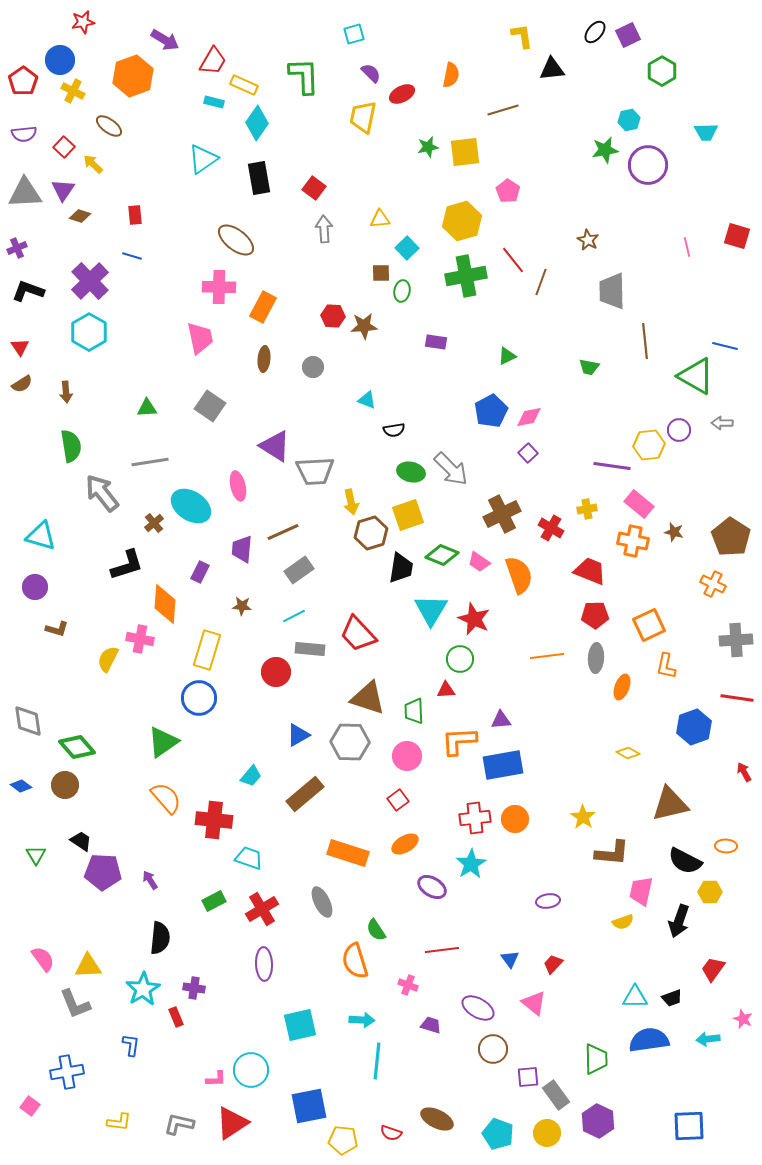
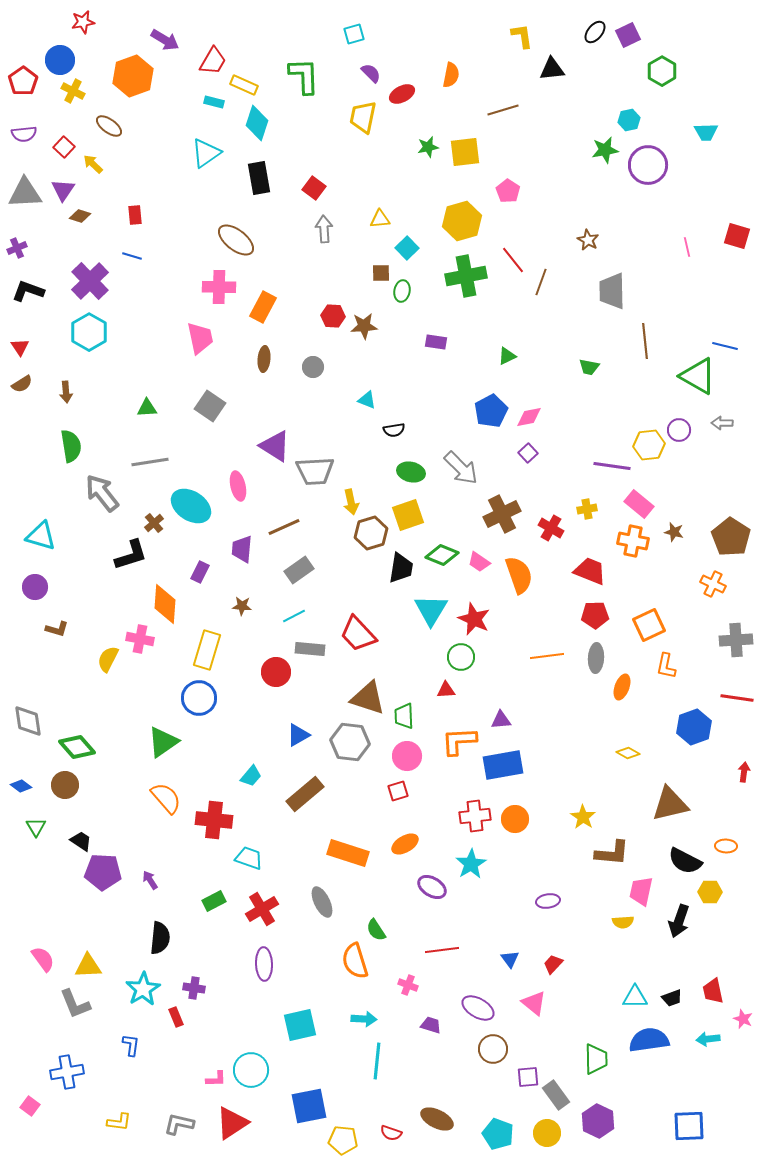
cyan diamond at (257, 123): rotated 16 degrees counterclockwise
cyan triangle at (203, 159): moved 3 px right, 6 px up
green triangle at (696, 376): moved 2 px right
gray arrow at (451, 469): moved 10 px right, 1 px up
brown line at (283, 532): moved 1 px right, 5 px up
black L-shape at (127, 565): moved 4 px right, 10 px up
green circle at (460, 659): moved 1 px right, 2 px up
green trapezoid at (414, 711): moved 10 px left, 5 px down
gray hexagon at (350, 742): rotated 6 degrees clockwise
red arrow at (744, 772): rotated 36 degrees clockwise
red square at (398, 800): moved 9 px up; rotated 20 degrees clockwise
red cross at (475, 818): moved 2 px up
green triangle at (36, 855): moved 28 px up
yellow semicircle at (623, 922): rotated 15 degrees clockwise
red trapezoid at (713, 969): moved 22 px down; rotated 48 degrees counterclockwise
cyan arrow at (362, 1020): moved 2 px right, 1 px up
